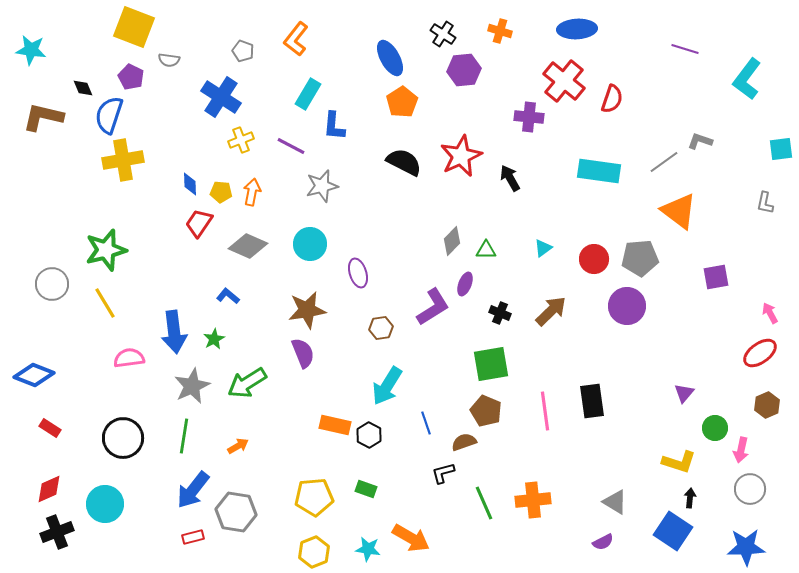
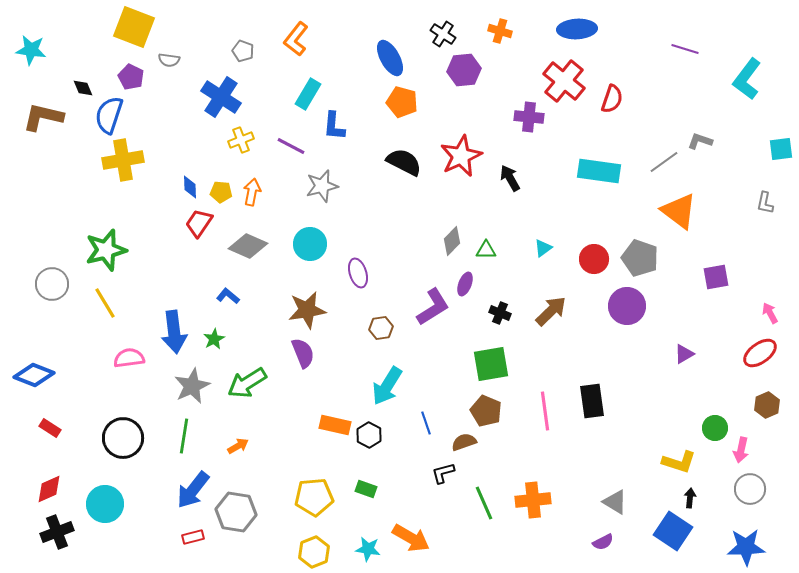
orange pentagon at (402, 102): rotated 24 degrees counterclockwise
blue diamond at (190, 184): moved 3 px down
gray pentagon at (640, 258): rotated 24 degrees clockwise
purple triangle at (684, 393): moved 39 px up; rotated 20 degrees clockwise
